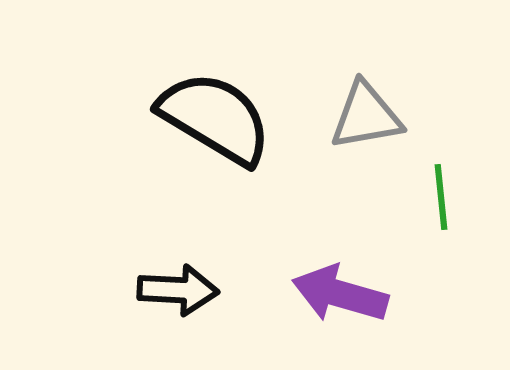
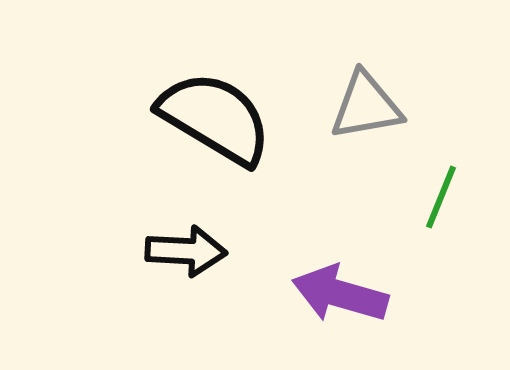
gray triangle: moved 10 px up
green line: rotated 28 degrees clockwise
black arrow: moved 8 px right, 39 px up
